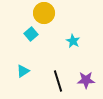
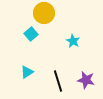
cyan triangle: moved 4 px right, 1 px down
purple star: rotated 12 degrees clockwise
